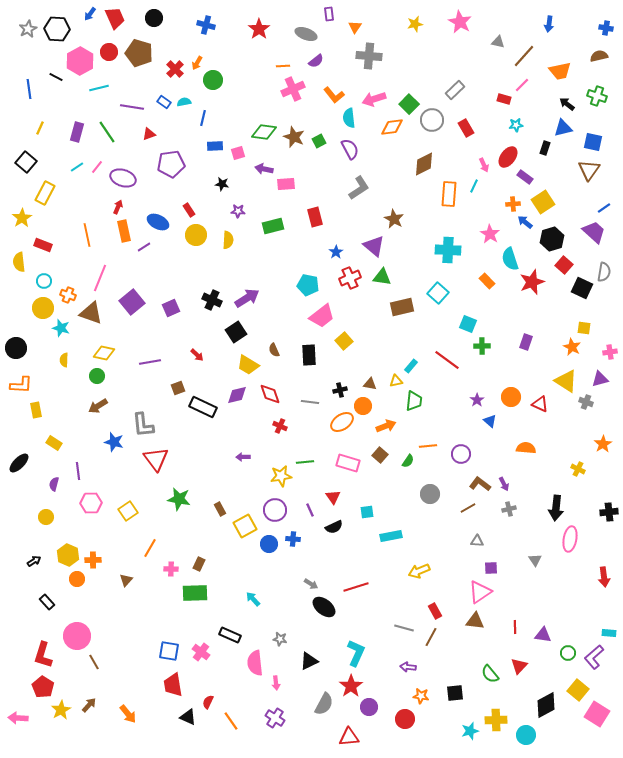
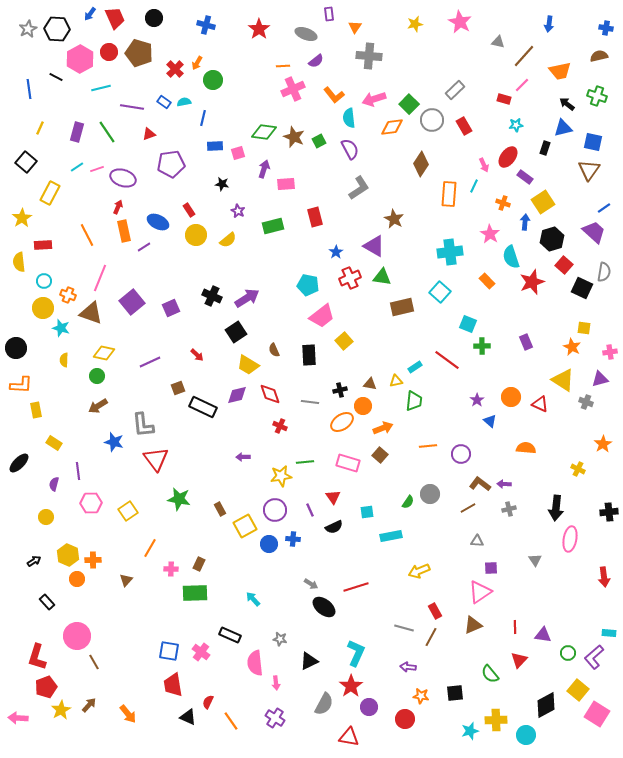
pink hexagon at (80, 61): moved 2 px up
cyan line at (99, 88): moved 2 px right
red rectangle at (466, 128): moved 2 px left, 2 px up
brown diamond at (424, 164): moved 3 px left; rotated 30 degrees counterclockwise
pink line at (97, 167): moved 2 px down; rotated 32 degrees clockwise
purple arrow at (264, 169): rotated 96 degrees clockwise
yellow rectangle at (45, 193): moved 5 px right
orange cross at (513, 204): moved 10 px left, 1 px up; rotated 24 degrees clockwise
purple star at (238, 211): rotated 24 degrees clockwise
blue arrow at (525, 222): rotated 56 degrees clockwise
orange line at (87, 235): rotated 15 degrees counterclockwise
yellow semicircle at (228, 240): rotated 48 degrees clockwise
red rectangle at (43, 245): rotated 24 degrees counterclockwise
purple triangle at (374, 246): rotated 10 degrees counterclockwise
cyan cross at (448, 250): moved 2 px right, 2 px down; rotated 10 degrees counterclockwise
cyan semicircle at (510, 259): moved 1 px right, 2 px up
cyan square at (438, 293): moved 2 px right, 1 px up
black cross at (212, 300): moved 4 px up
purple rectangle at (526, 342): rotated 42 degrees counterclockwise
purple line at (150, 362): rotated 15 degrees counterclockwise
cyan rectangle at (411, 366): moved 4 px right, 1 px down; rotated 16 degrees clockwise
yellow triangle at (566, 381): moved 3 px left, 1 px up
orange arrow at (386, 426): moved 3 px left, 2 px down
green semicircle at (408, 461): moved 41 px down
purple arrow at (504, 484): rotated 120 degrees clockwise
brown triangle at (475, 621): moved 2 px left, 4 px down; rotated 30 degrees counterclockwise
red L-shape at (43, 655): moved 6 px left, 2 px down
red triangle at (519, 666): moved 6 px up
red pentagon at (43, 687): moved 3 px right; rotated 20 degrees clockwise
red triangle at (349, 737): rotated 15 degrees clockwise
